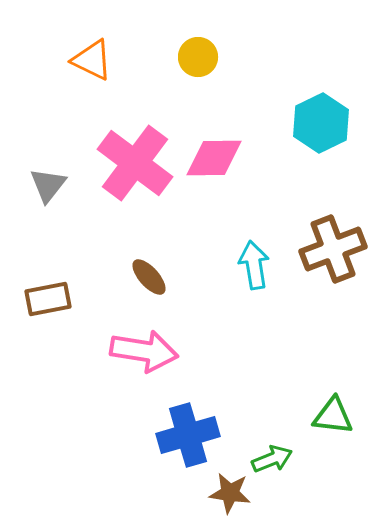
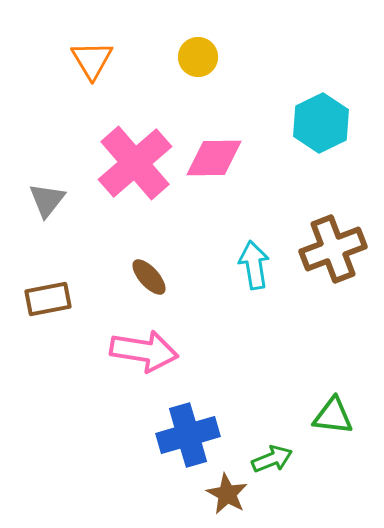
orange triangle: rotated 33 degrees clockwise
pink cross: rotated 12 degrees clockwise
gray triangle: moved 1 px left, 15 px down
brown star: moved 3 px left, 1 px down; rotated 21 degrees clockwise
